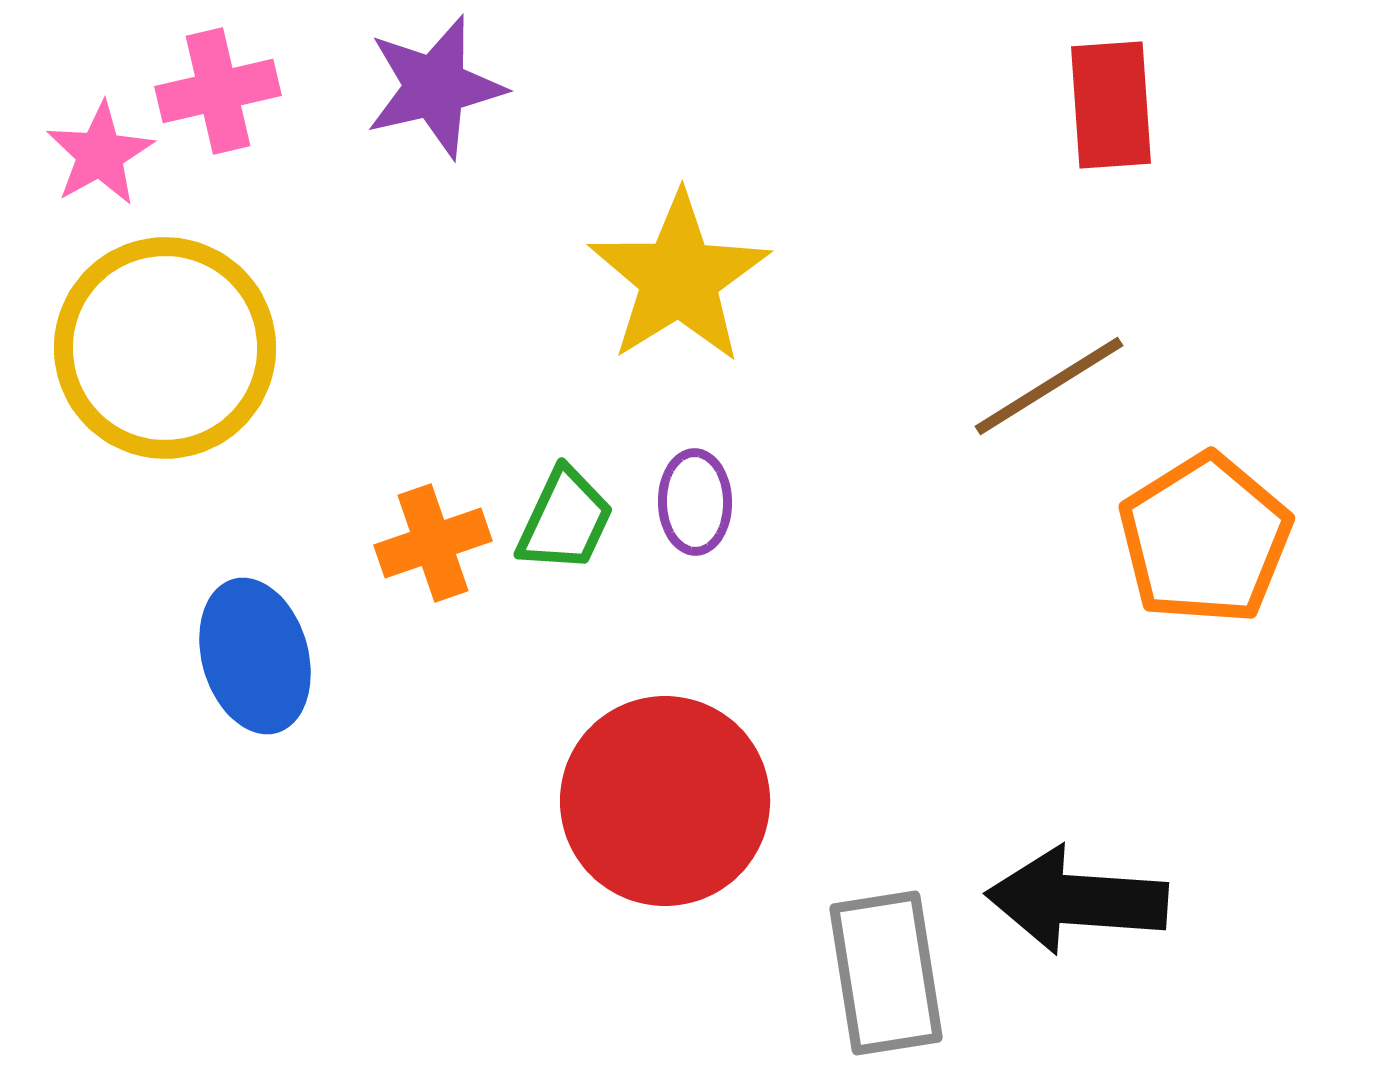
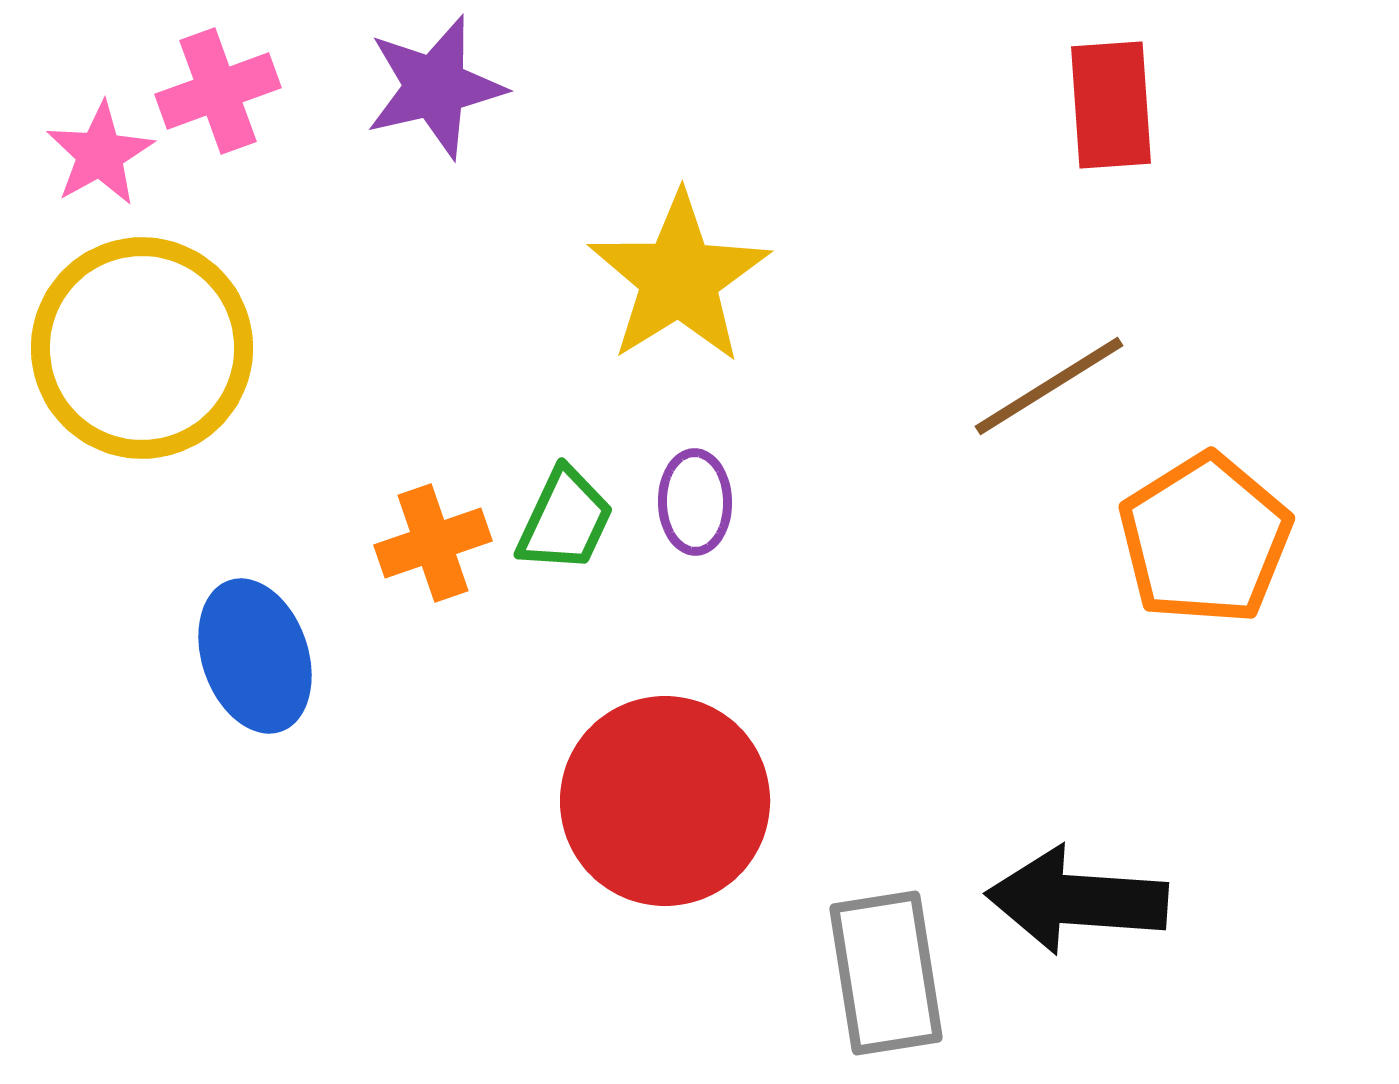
pink cross: rotated 7 degrees counterclockwise
yellow circle: moved 23 px left
blue ellipse: rotated 3 degrees counterclockwise
